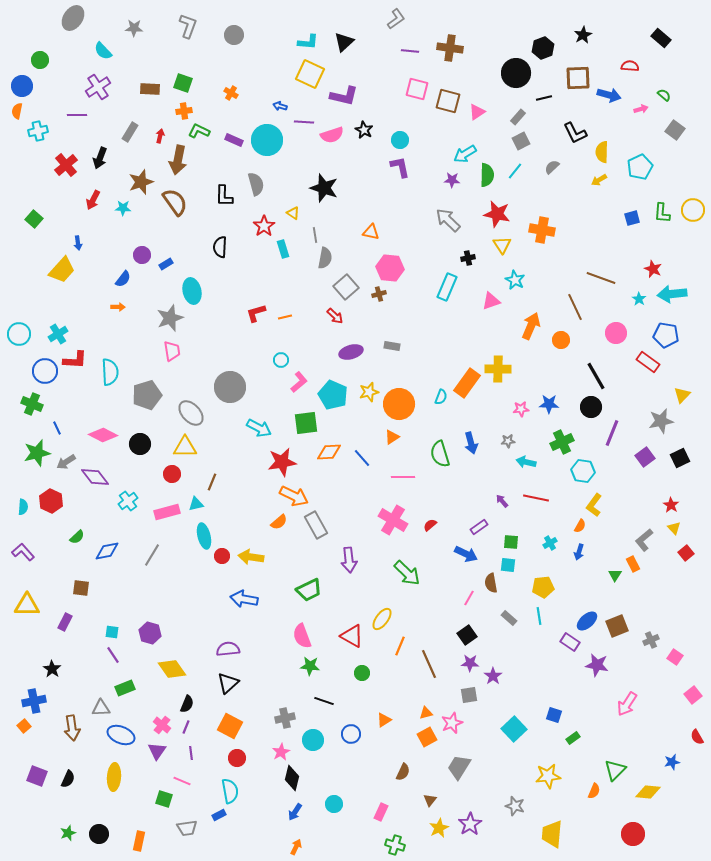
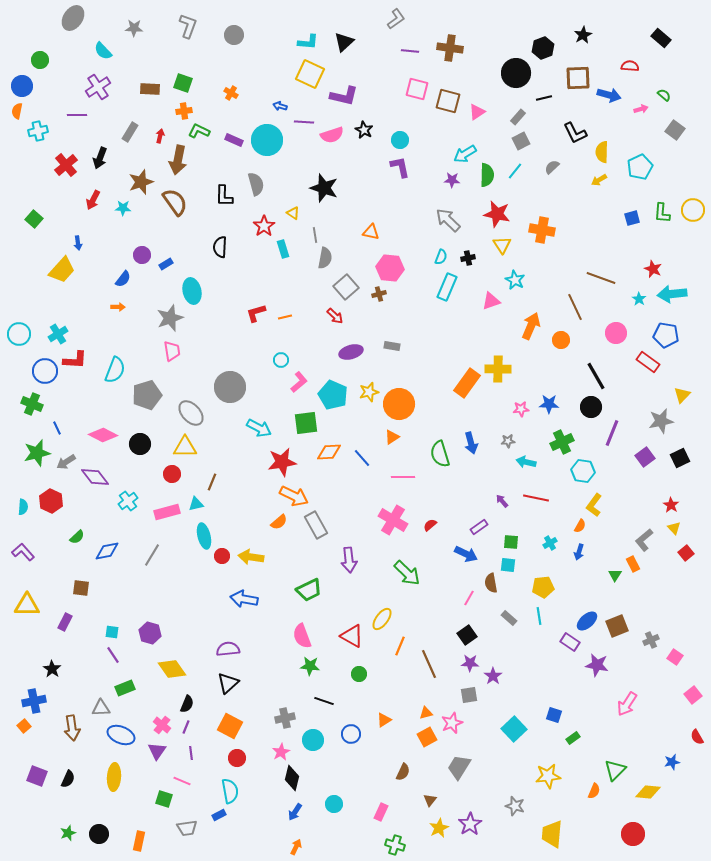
cyan semicircle at (110, 372): moved 5 px right, 2 px up; rotated 24 degrees clockwise
cyan semicircle at (441, 397): moved 140 px up
green circle at (362, 673): moved 3 px left, 1 px down
